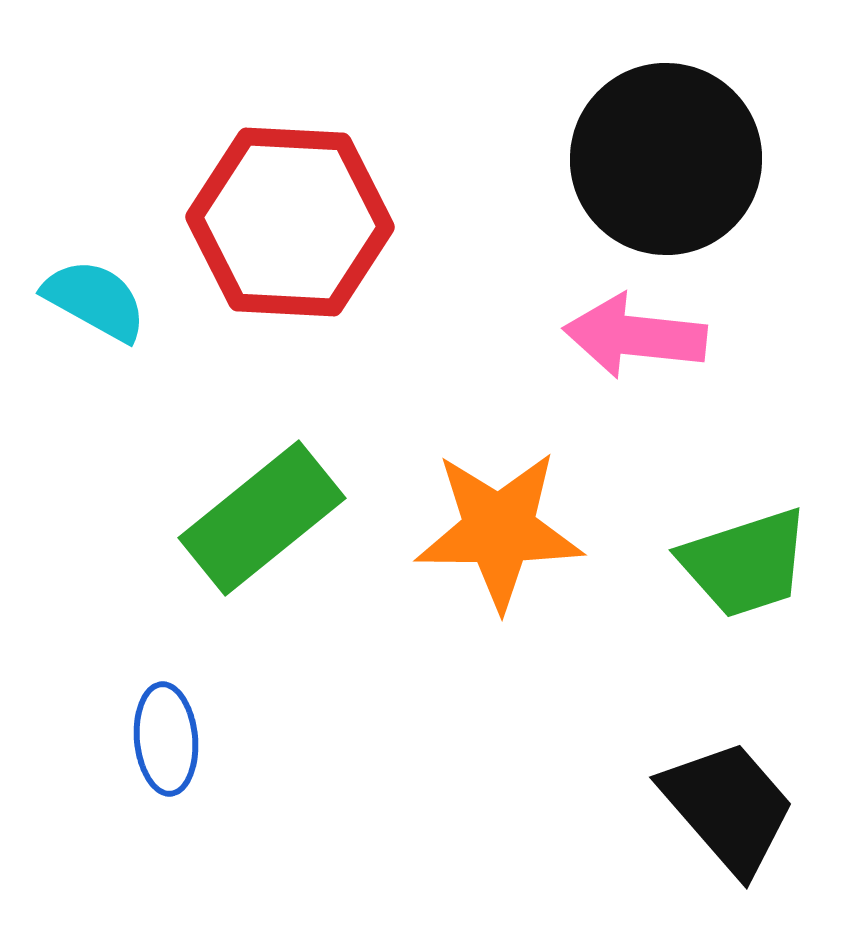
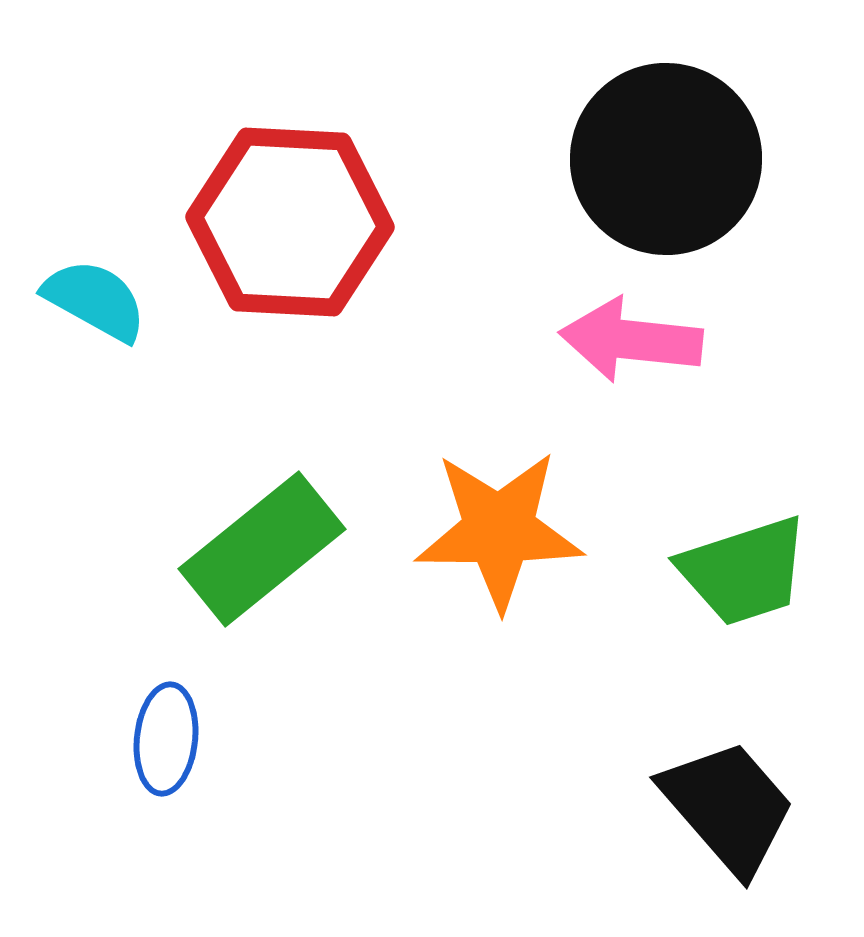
pink arrow: moved 4 px left, 4 px down
green rectangle: moved 31 px down
green trapezoid: moved 1 px left, 8 px down
blue ellipse: rotated 11 degrees clockwise
